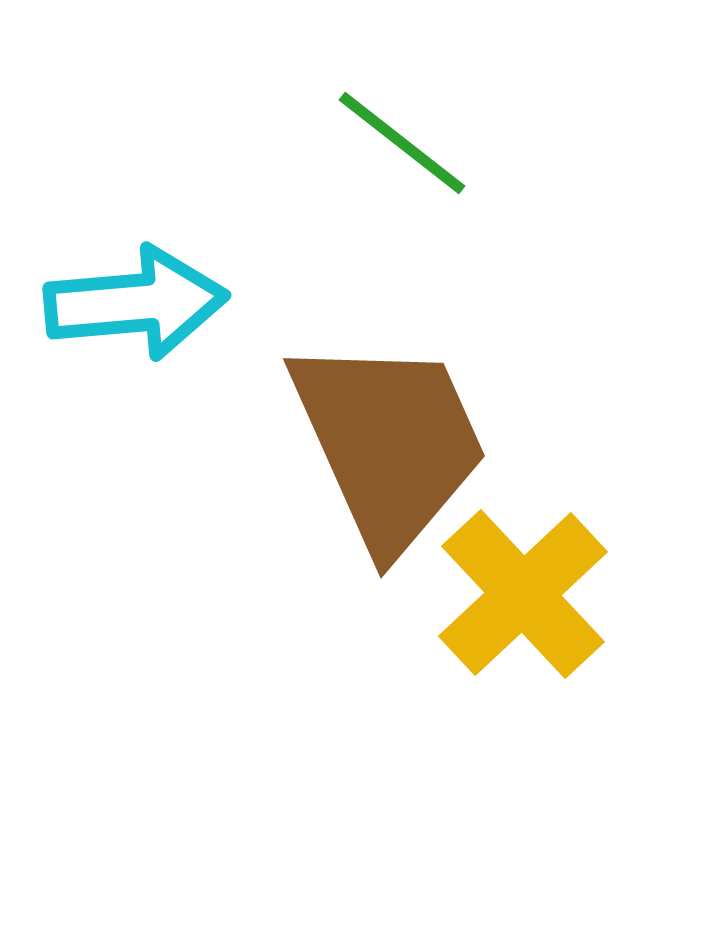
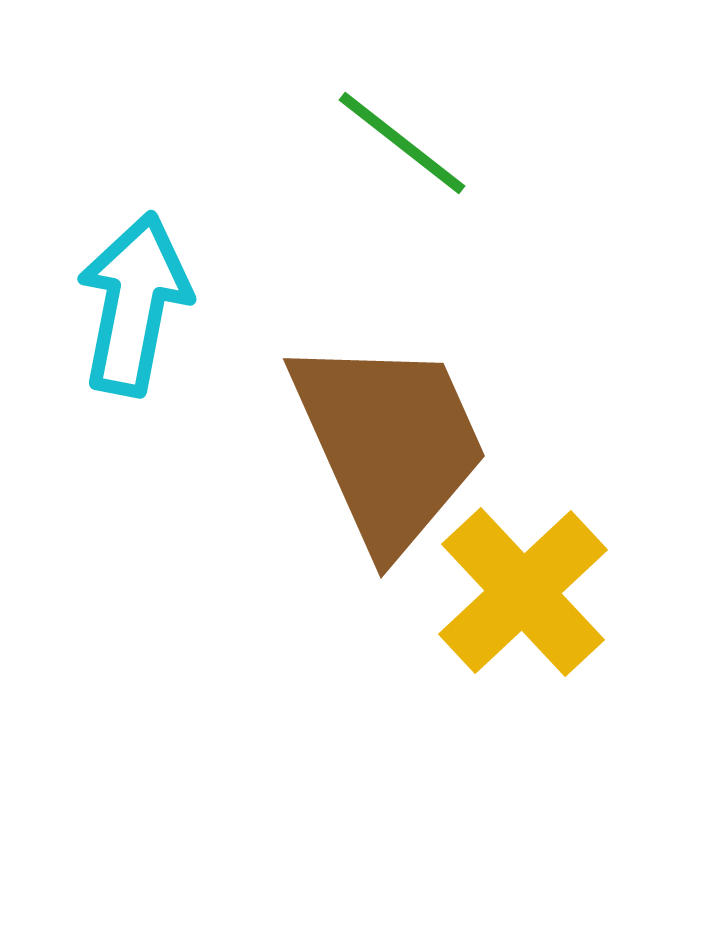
cyan arrow: moved 2 px left, 1 px down; rotated 74 degrees counterclockwise
yellow cross: moved 2 px up
